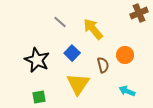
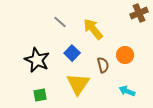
green square: moved 1 px right, 2 px up
